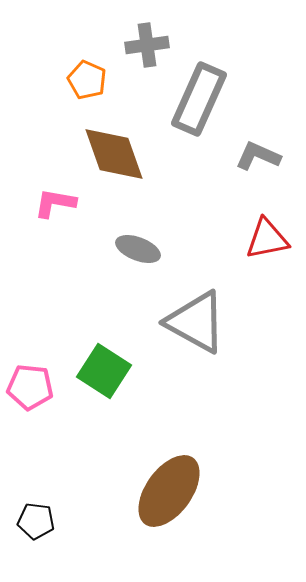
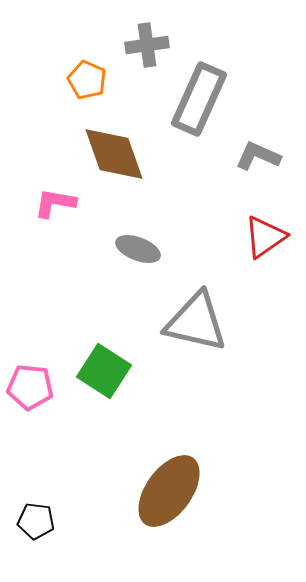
red triangle: moved 2 px left, 2 px up; rotated 24 degrees counterclockwise
gray triangle: rotated 16 degrees counterclockwise
